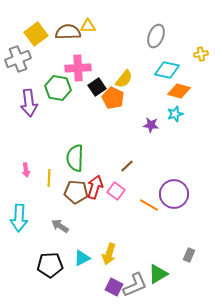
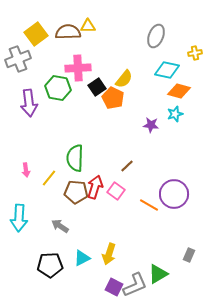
yellow cross: moved 6 px left, 1 px up
yellow line: rotated 36 degrees clockwise
